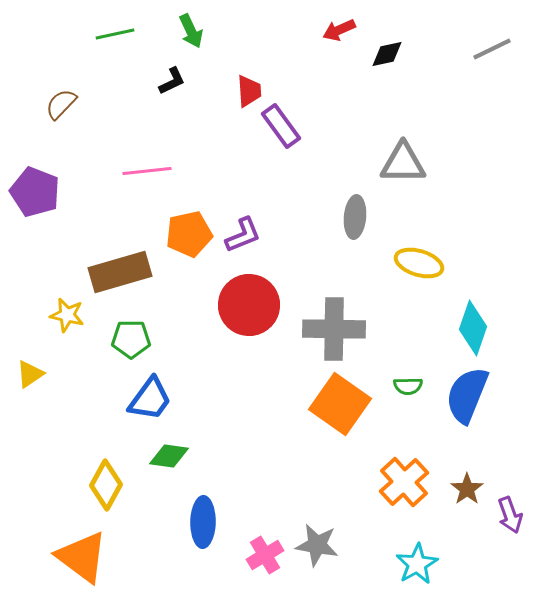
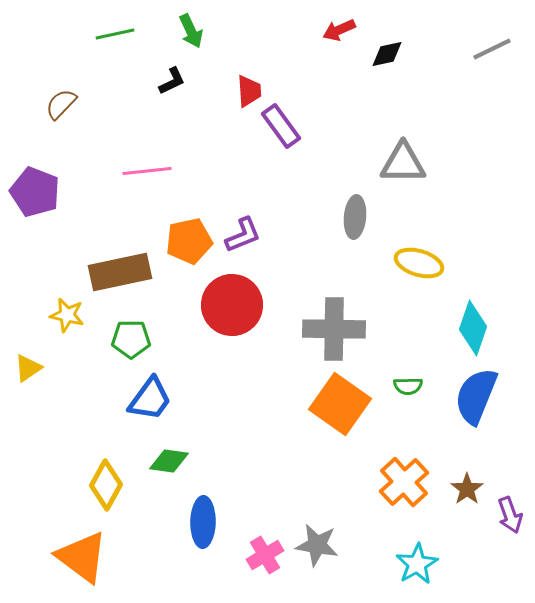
orange pentagon: moved 7 px down
brown rectangle: rotated 4 degrees clockwise
red circle: moved 17 px left
yellow triangle: moved 2 px left, 6 px up
blue semicircle: moved 9 px right, 1 px down
green diamond: moved 5 px down
